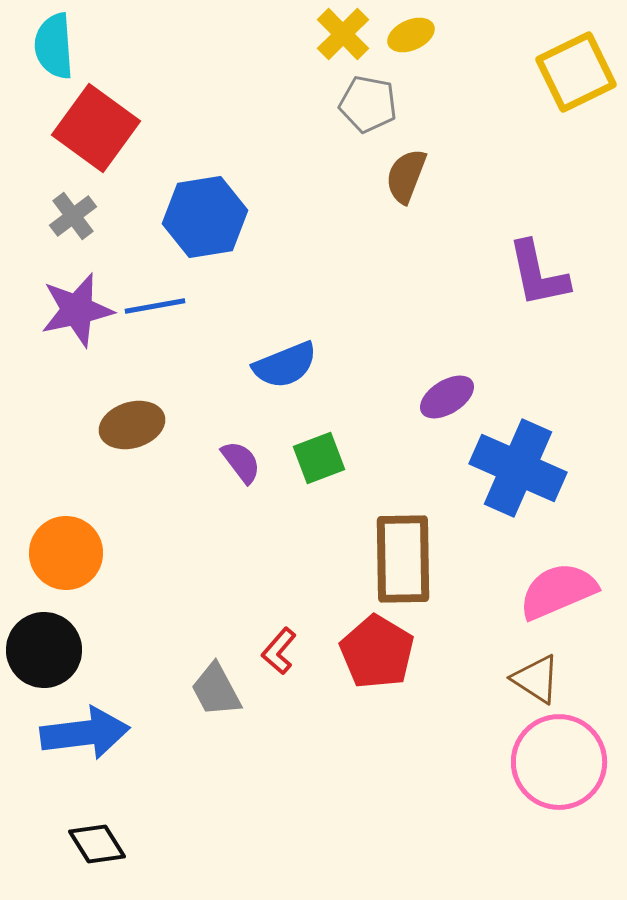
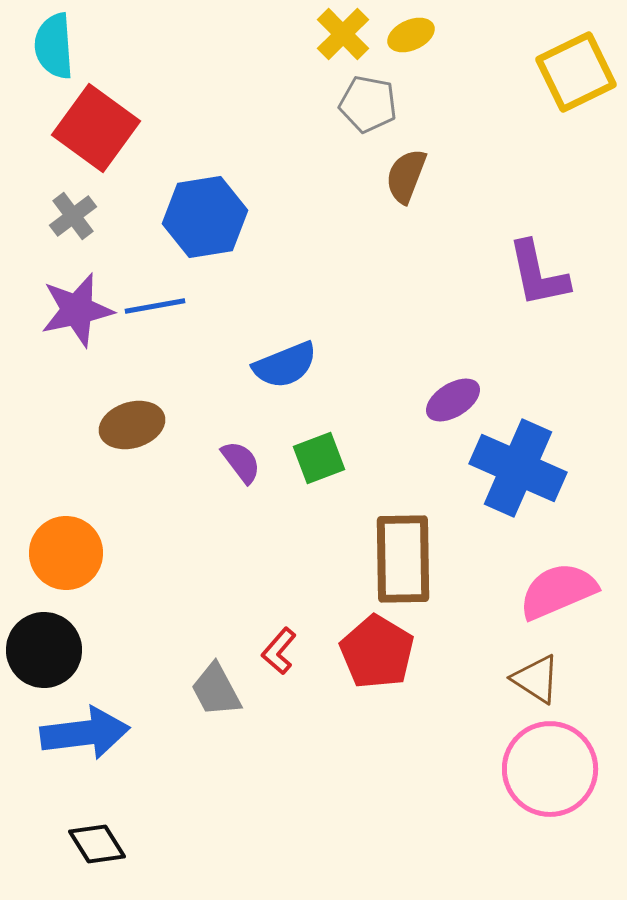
purple ellipse: moved 6 px right, 3 px down
pink circle: moved 9 px left, 7 px down
